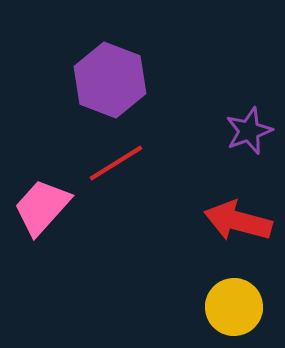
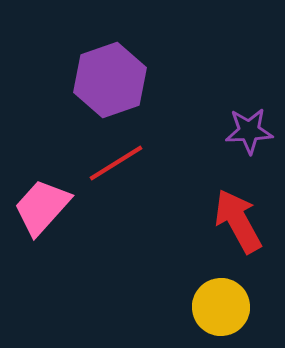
purple hexagon: rotated 20 degrees clockwise
purple star: rotated 18 degrees clockwise
red arrow: rotated 46 degrees clockwise
yellow circle: moved 13 px left
